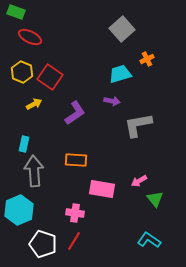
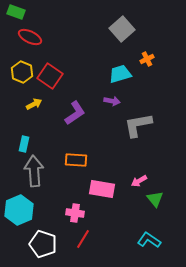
red square: moved 1 px up
red line: moved 9 px right, 2 px up
